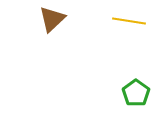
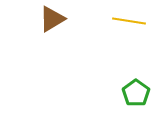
brown triangle: rotated 12 degrees clockwise
